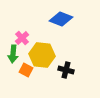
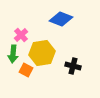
pink cross: moved 1 px left, 3 px up
yellow hexagon: moved 2 px up; rotated 15 degrees counterclockwise
black cross: moved 7 px right, 4 px up
